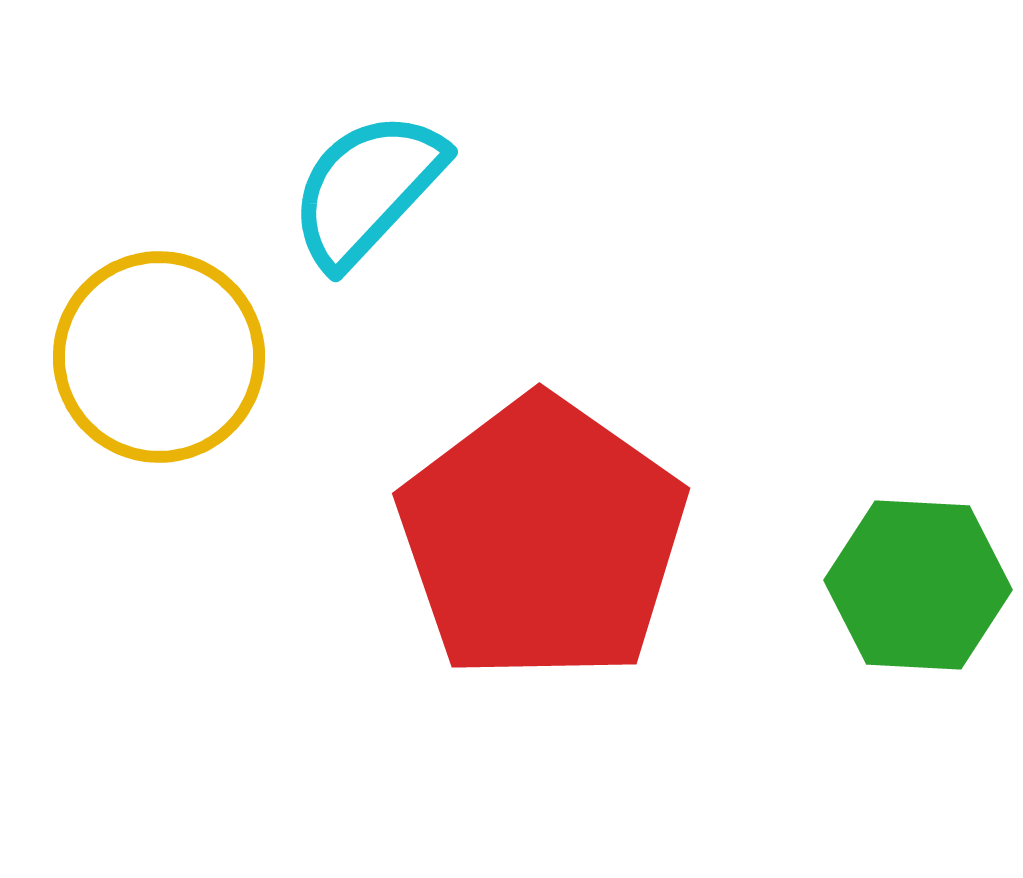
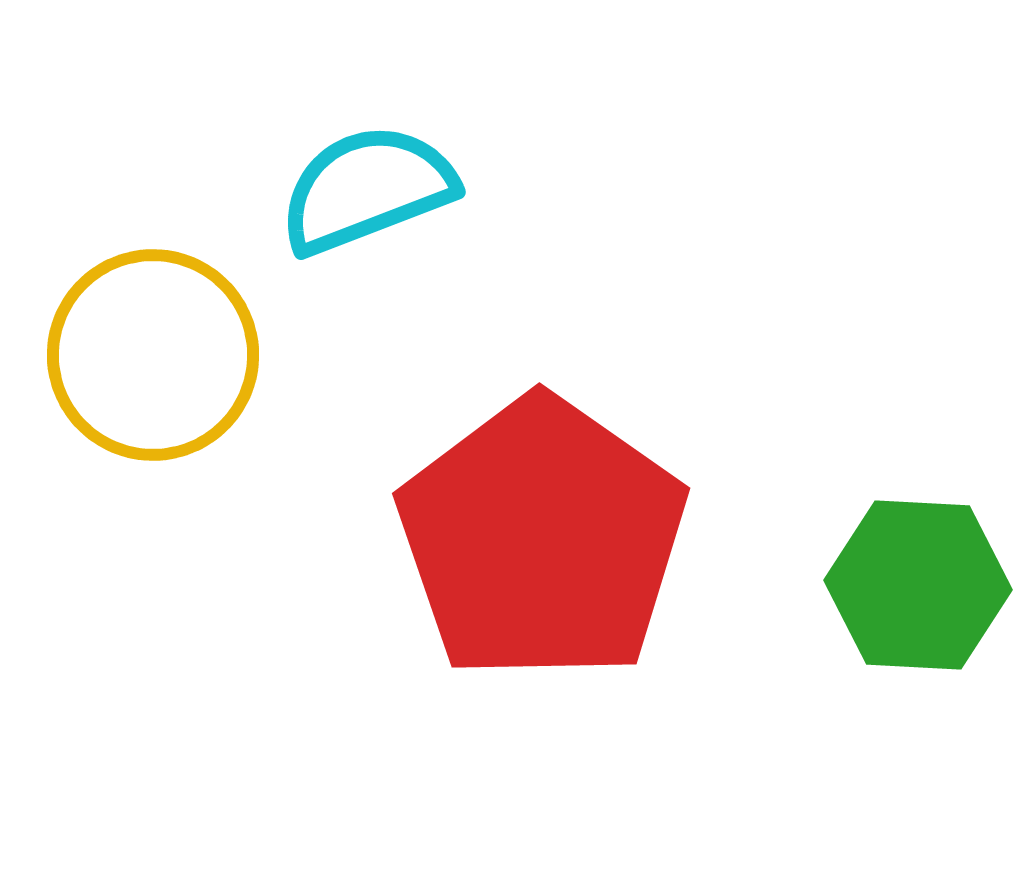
cyan semicircle: rotated 26 degrees clockwise
yellow circle: moved 6 px left, 2 px up
